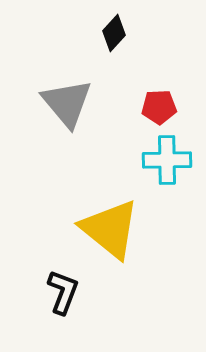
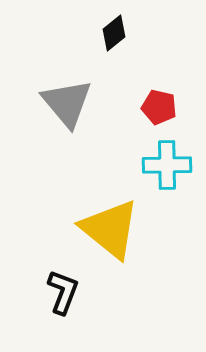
black diamond: rotated 9 degrees clockwise
red pentagon: rotated 16 degrees clockwise
cyan cross: moved 5 px down
